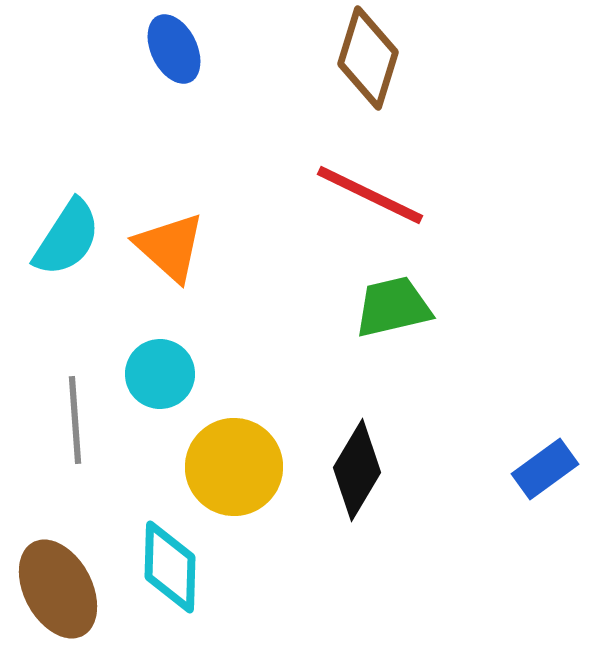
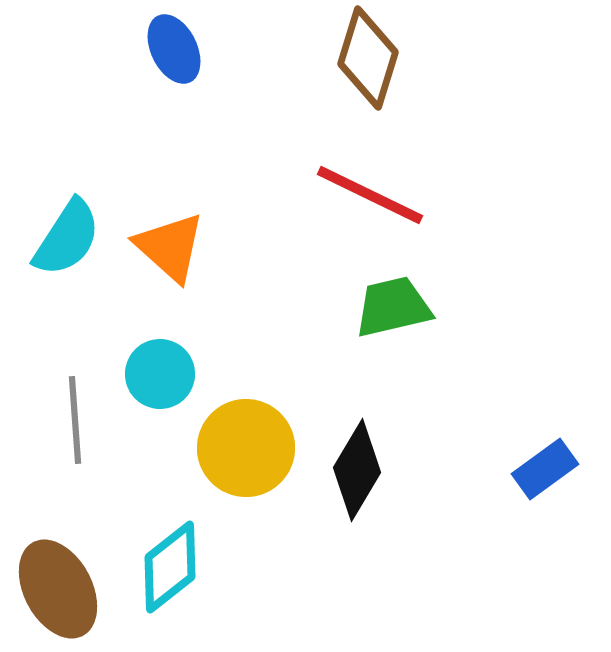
yellow circle: moved 12 px right, 19 px up
cyan diamond: rotated 50 degrees clockwise
